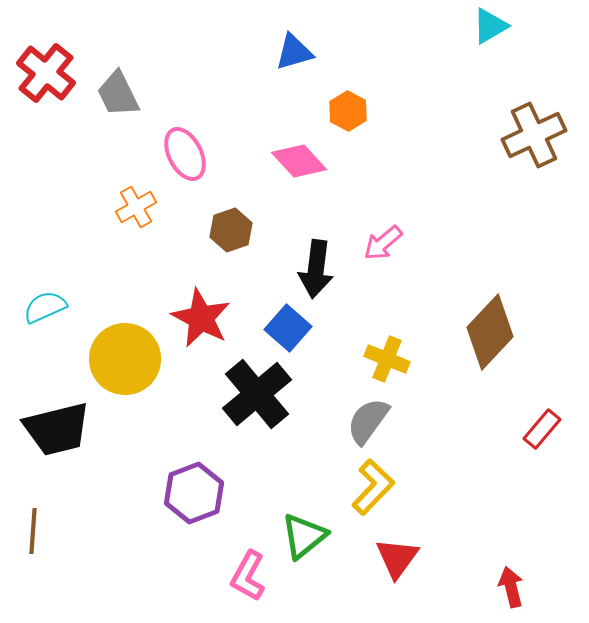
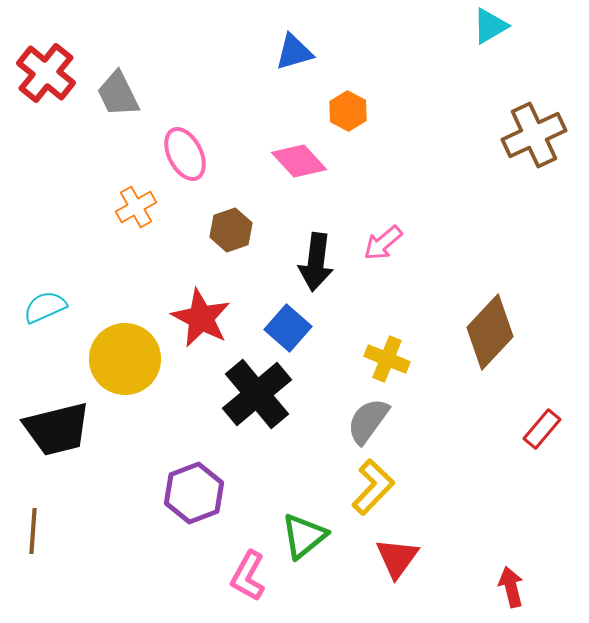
black arrow: moved 7 px up
